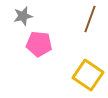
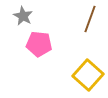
gray star: rotated 30 degrees counterclockwise
yellow square: rotated 8 degrees clockwise
